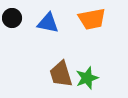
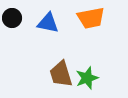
orange trapezoid: moved 1 px left, 1 px up
